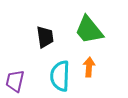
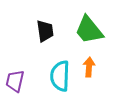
black trapezoid: moved 6 px up
